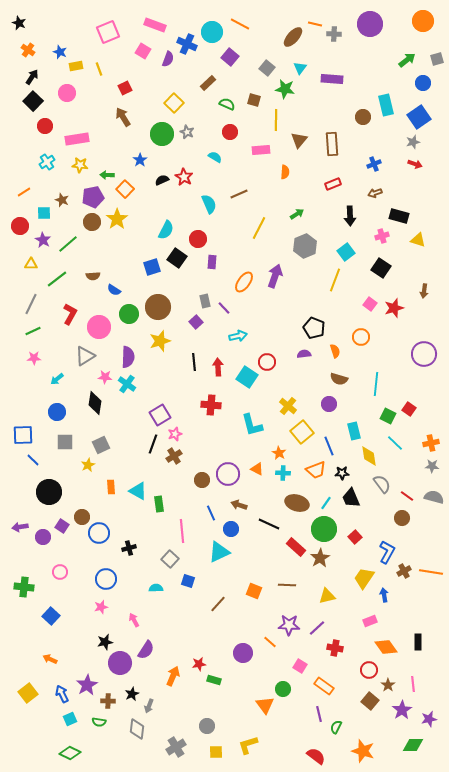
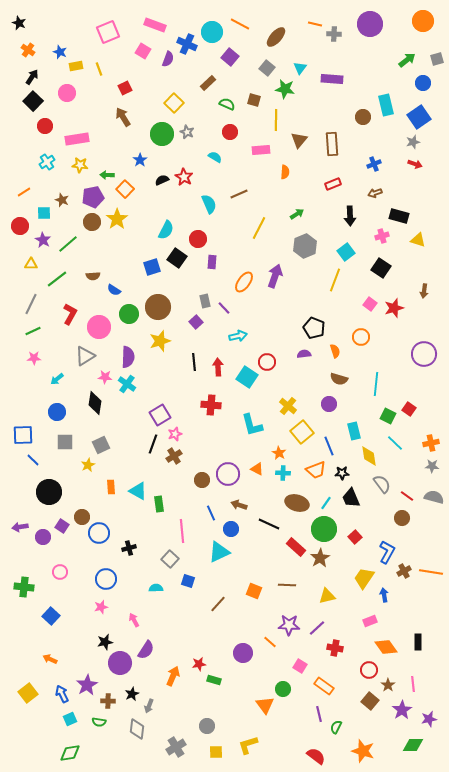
brown ellipse at (293, 37): moved 17 px left
green diamond at (70, 753): rotated 35 degrees counterclockwise
